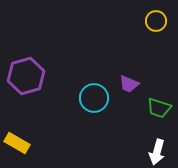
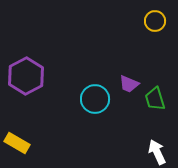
yellow circle: moved 1 px left
purple hexagon: rotated 12 degrees counterclockwise
cyan circle: moved 1 px right, 1 px down
green trapezoid: moved 4 px left, 9 px up; rotated 55 degrees clockwise
white arrow: rotated 140 degrees clockwise
